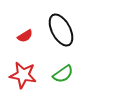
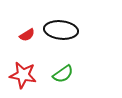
black ellipse: rotated 56 degrees counterclockwise
red semicircle: moved 2 px right, 1 px up
